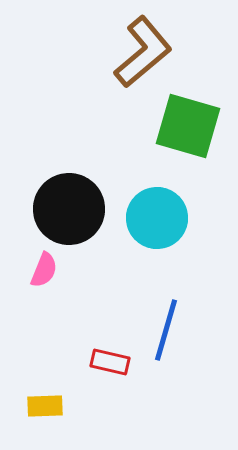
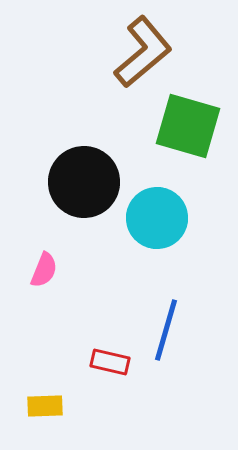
black circle: moved 15 px right, 27 px up
